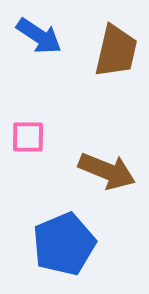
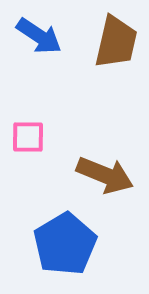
brown trapezoid: moved 9 px up
brown arrow: moved 2 px left, 4 px down
blue pentagon: moved 1 px right; rotated 8 degrees counterclockwise
